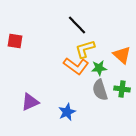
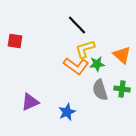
green star: moved 2 px left, 4 px up
